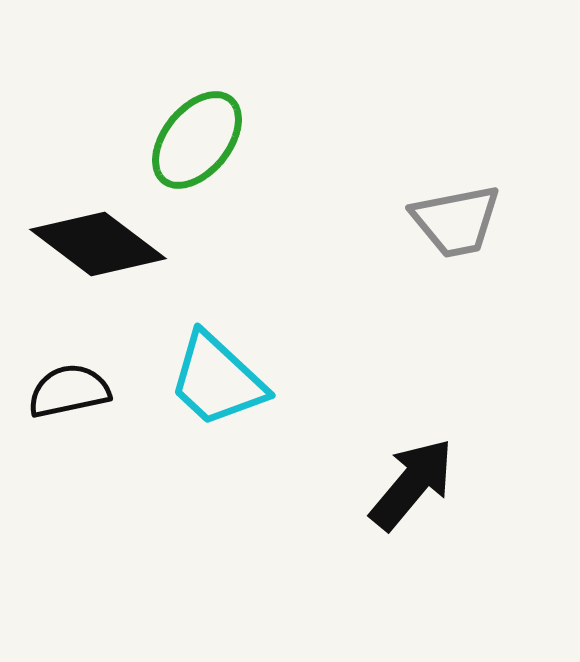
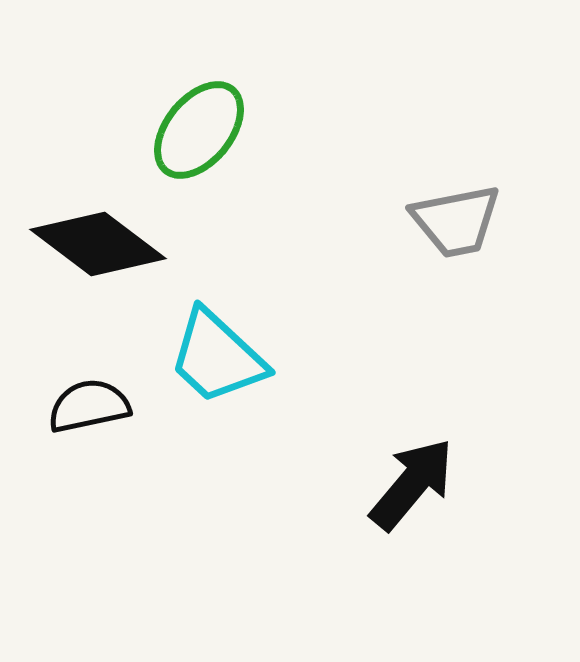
green ellipse: moved 2 px right, 10 px up
cyan trapezoid: moved 23 px up
black semicircle: moved 20 px right, 15 px down
